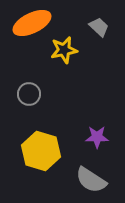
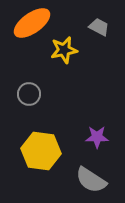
orange ellipse: rotated 9 degrees counterclockwise
gray trapezoid: rotated 15 degrees counterclockwise
yellow hexagon: rotated 9 degrees counterclockwise
